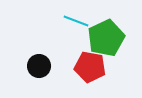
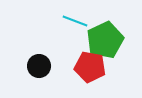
cyan line: moved 1 px left
green pentagon: moved 1 px left, 2 px down
